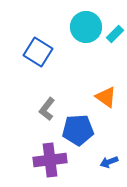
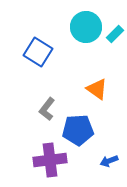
orange triangle: moved 9 px left, 8 px up
blue arrow: moved 1 px up
